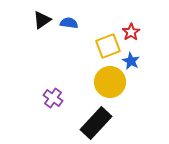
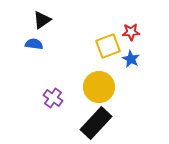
blue semicircle: moved 35 px left, 21 px down
red star: rotated 30 degrees clockwise
blue star: moved 2 px up
yellow circle: moved 11 px left, 5 px down
